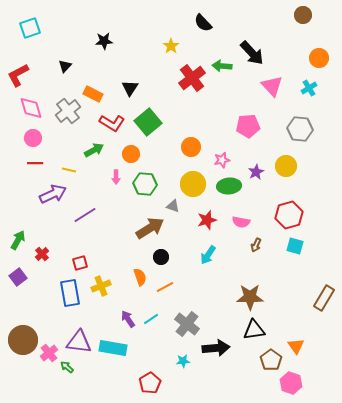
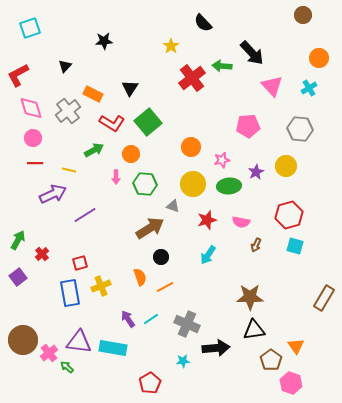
gray cross at (187, 324): rotated 15 degrees counterclockwise
